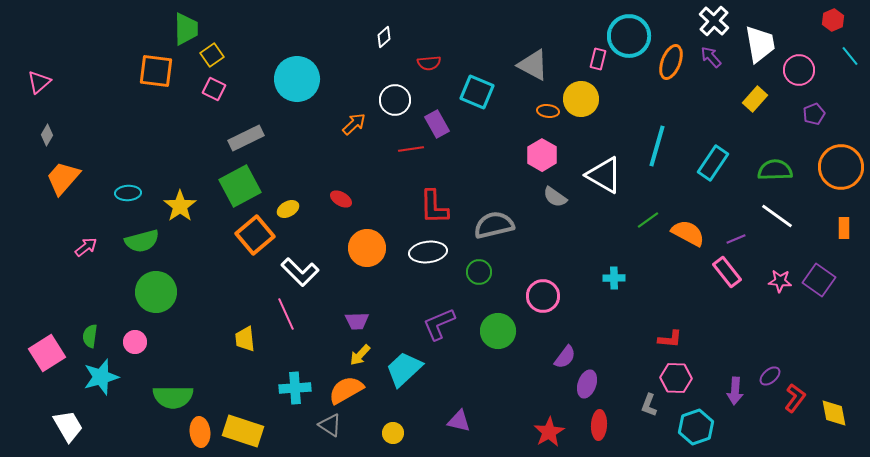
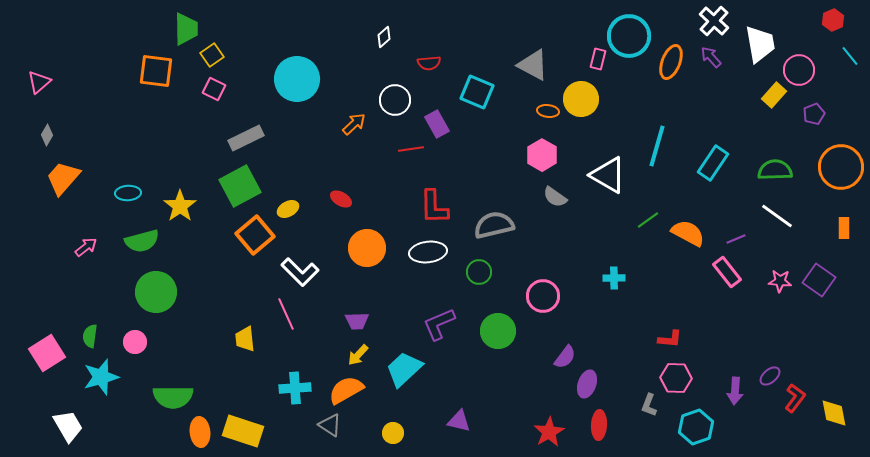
yellow rectangle at (755, 99): moved 19 px right, 4 px up
white triangle at (604, 175): moved 4 px right
yellow arrow at (360, 355): moved 2 px left
